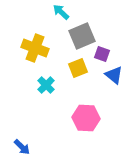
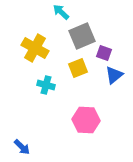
yellow cross: rotated 8 degrees clockwise
purple square: moved 2 px right, 1 px up
blue triangle: rotated 42 degrees clockwise
cyan cross: rotated 30 degrees counterclockwise
pink hexagon: moved 2 px down
